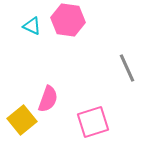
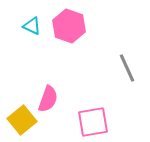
pink hexagon: moved 1 px right, 6 px down; rotated 12 degrees clockwise
pink square: rotated 8 degrees clockwise
